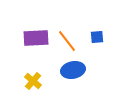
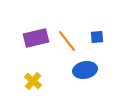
purple rectangle: rotated 10 degrees counterclockwise
blue ellipse: moved 12 px right
